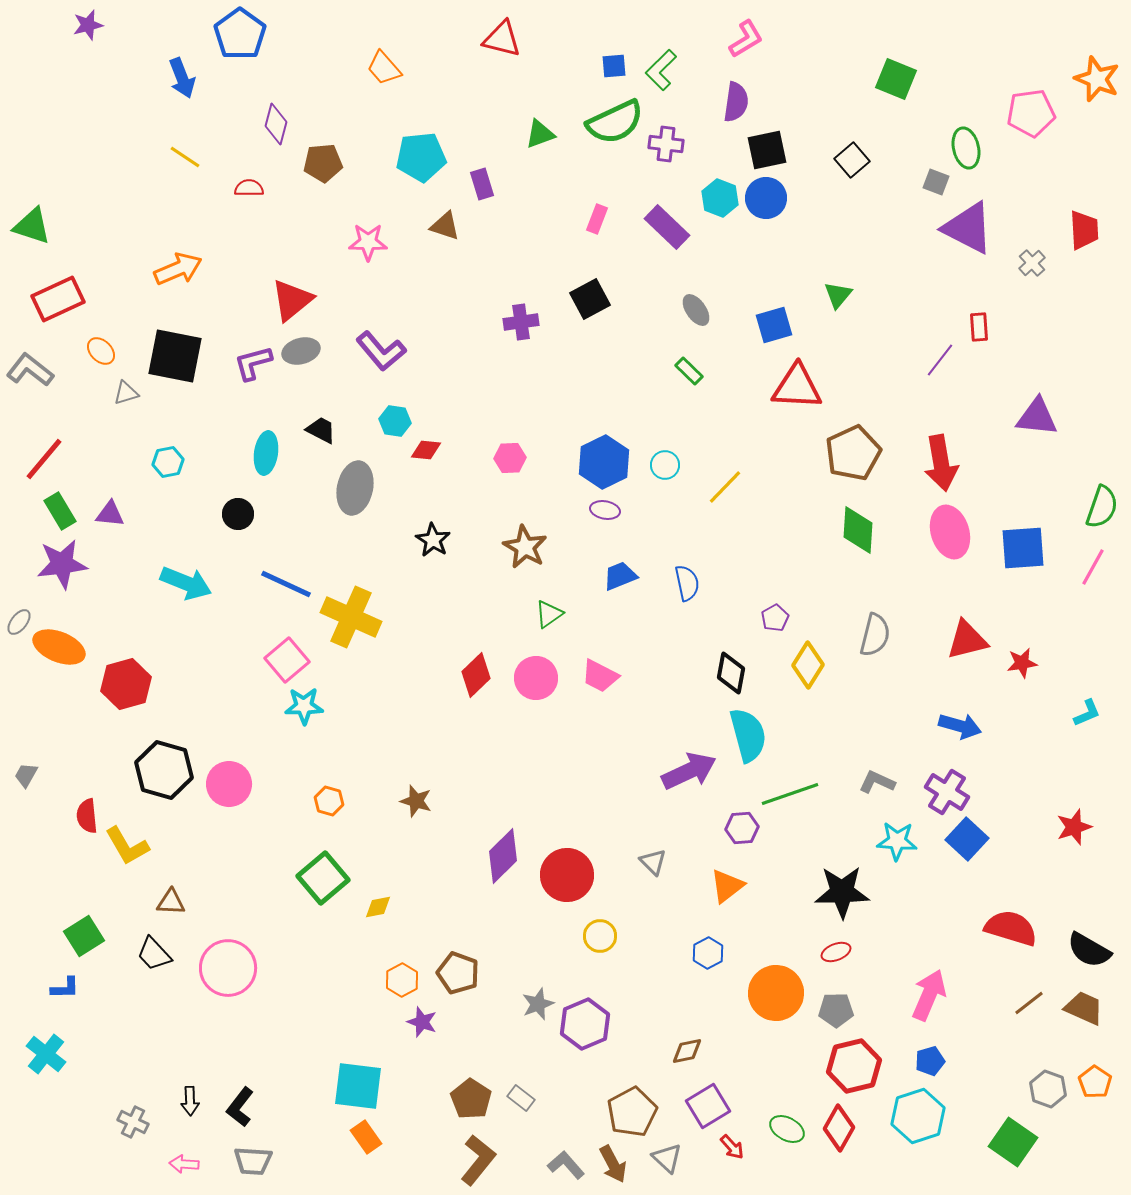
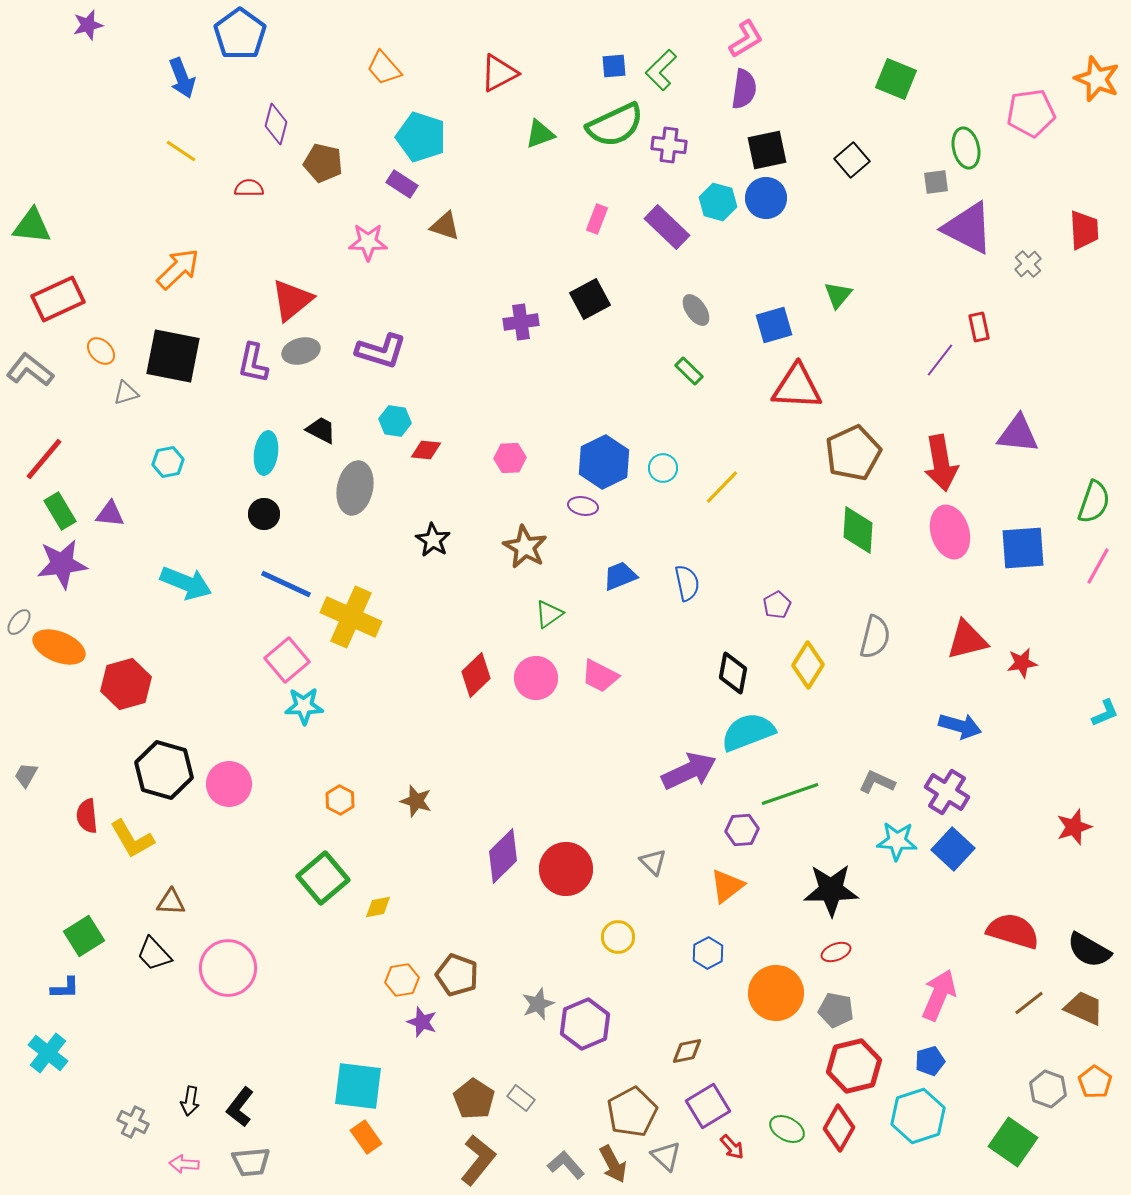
red triangle at (502, 39): moved 3 px left, 34 px down; rotated 42 degrees counterclockwise
purple semicircle at (736, 102): moved 8 px right, 13 px up
green semicircle at (615, 122): moved 3 px down
purple cross at (666, 144): moved 3 px right, 1 px down
yellow line at (185, 157): moved 4 px left, 6 px up
cyan pentagon at (421, 157): moved 20 px up; rotated 24 degrees clockwise
brown pentagon at (323, 163): rotated 18 degrees clockwise
gray square at (936, 182): rotated 28 degrees counterclockwise
purple rectangle at (482, 184): moved 80 px left; rotated 40 degrees counterclockwise
cyan hexagon at (720, 198): moved 2 px left, 4 px down; rotated 6 degrees counterclockwise
green triangle at (32, 226): rotated 12 degrees counterclockwise
gray cross at (1032, 263): moved 4 px left, 1 px down
orange arrow at (178, 269): rotated 21 degrees counterclockwise
red rectangle at (979, 327): rotated 8 degrees counterclockwise
purple L-shape at (381, 351): rotated 33 degrees counterclockwise
black square at (175, 356): moved 2 px left
purple L-shape at (253, 363): rotated 63 degrees counterclockwise
purple triangle at (1037, 417): moved 19 px left, 17 px down
cyan circle at (665, 465): moved 2 px left, 3 px down
yellow line at (725, 487): moved 3 px left
green semicircle at (1102, 507): moved 8 px left, 5 px up
purple ellipse at (605, 510): moved 22 px left, 4 px up
black circle at (238, 514): moved 26 px right
pink line at (1093, 567): moved 5 px right, 1 px up
purple pentagon at (775, 618): moved 2 px right, 13 px up
gray semicircle at (875, 635): moved 2 px down
black diamond at (731, 673): moved 2 px right
cyan L-shape at (1087, 713): moved 18 px right
cyan semicircle at (748, 735): moved 3 px up; rotated 96 degrees counterclockwise
orange hexagon at (329, 801): moved 11 px right, 1 px up; rotated 12 degrees clockwise
purple hexagon at (742, 828): moved 2 px down
blue square at (967, 839): moved 14 px left, 10 px down
yellow L-shape at (127, 846): moved 5 px right, 7 px up
red circle at (567, 875): moved 1 px left, 6 px up
black star at (842, 892): moved 11 px left, 2 px up
red semicircle at (1011, 928): moved 2 px right, 3 px down
yellow circle at (600, 936): moved 18 px right, 1 px down
brown pentagon at (458, 973): moved 1 px left, 2 px down
orange hexagon at (402, 980): rotated 20 degrees clockwise
pink arrow at (929, 995): moved 10 px right
gray pentagon at (836, 1010): rotated 12 degrees clockwise
cyan cross at (46, 1054): moved 2 px right, 1 px up
brown pentagon at (471, 1099): moved 3 px right
black arrow at (190, 1101): rotated 12 degrees clockwise
gray triangle at (667, 1158): moved 1 px left, 2 px up
gray trapezoid at (253, 1161): moved 2 px left, 1 px down; rotated 9 degrees counterclockwise
